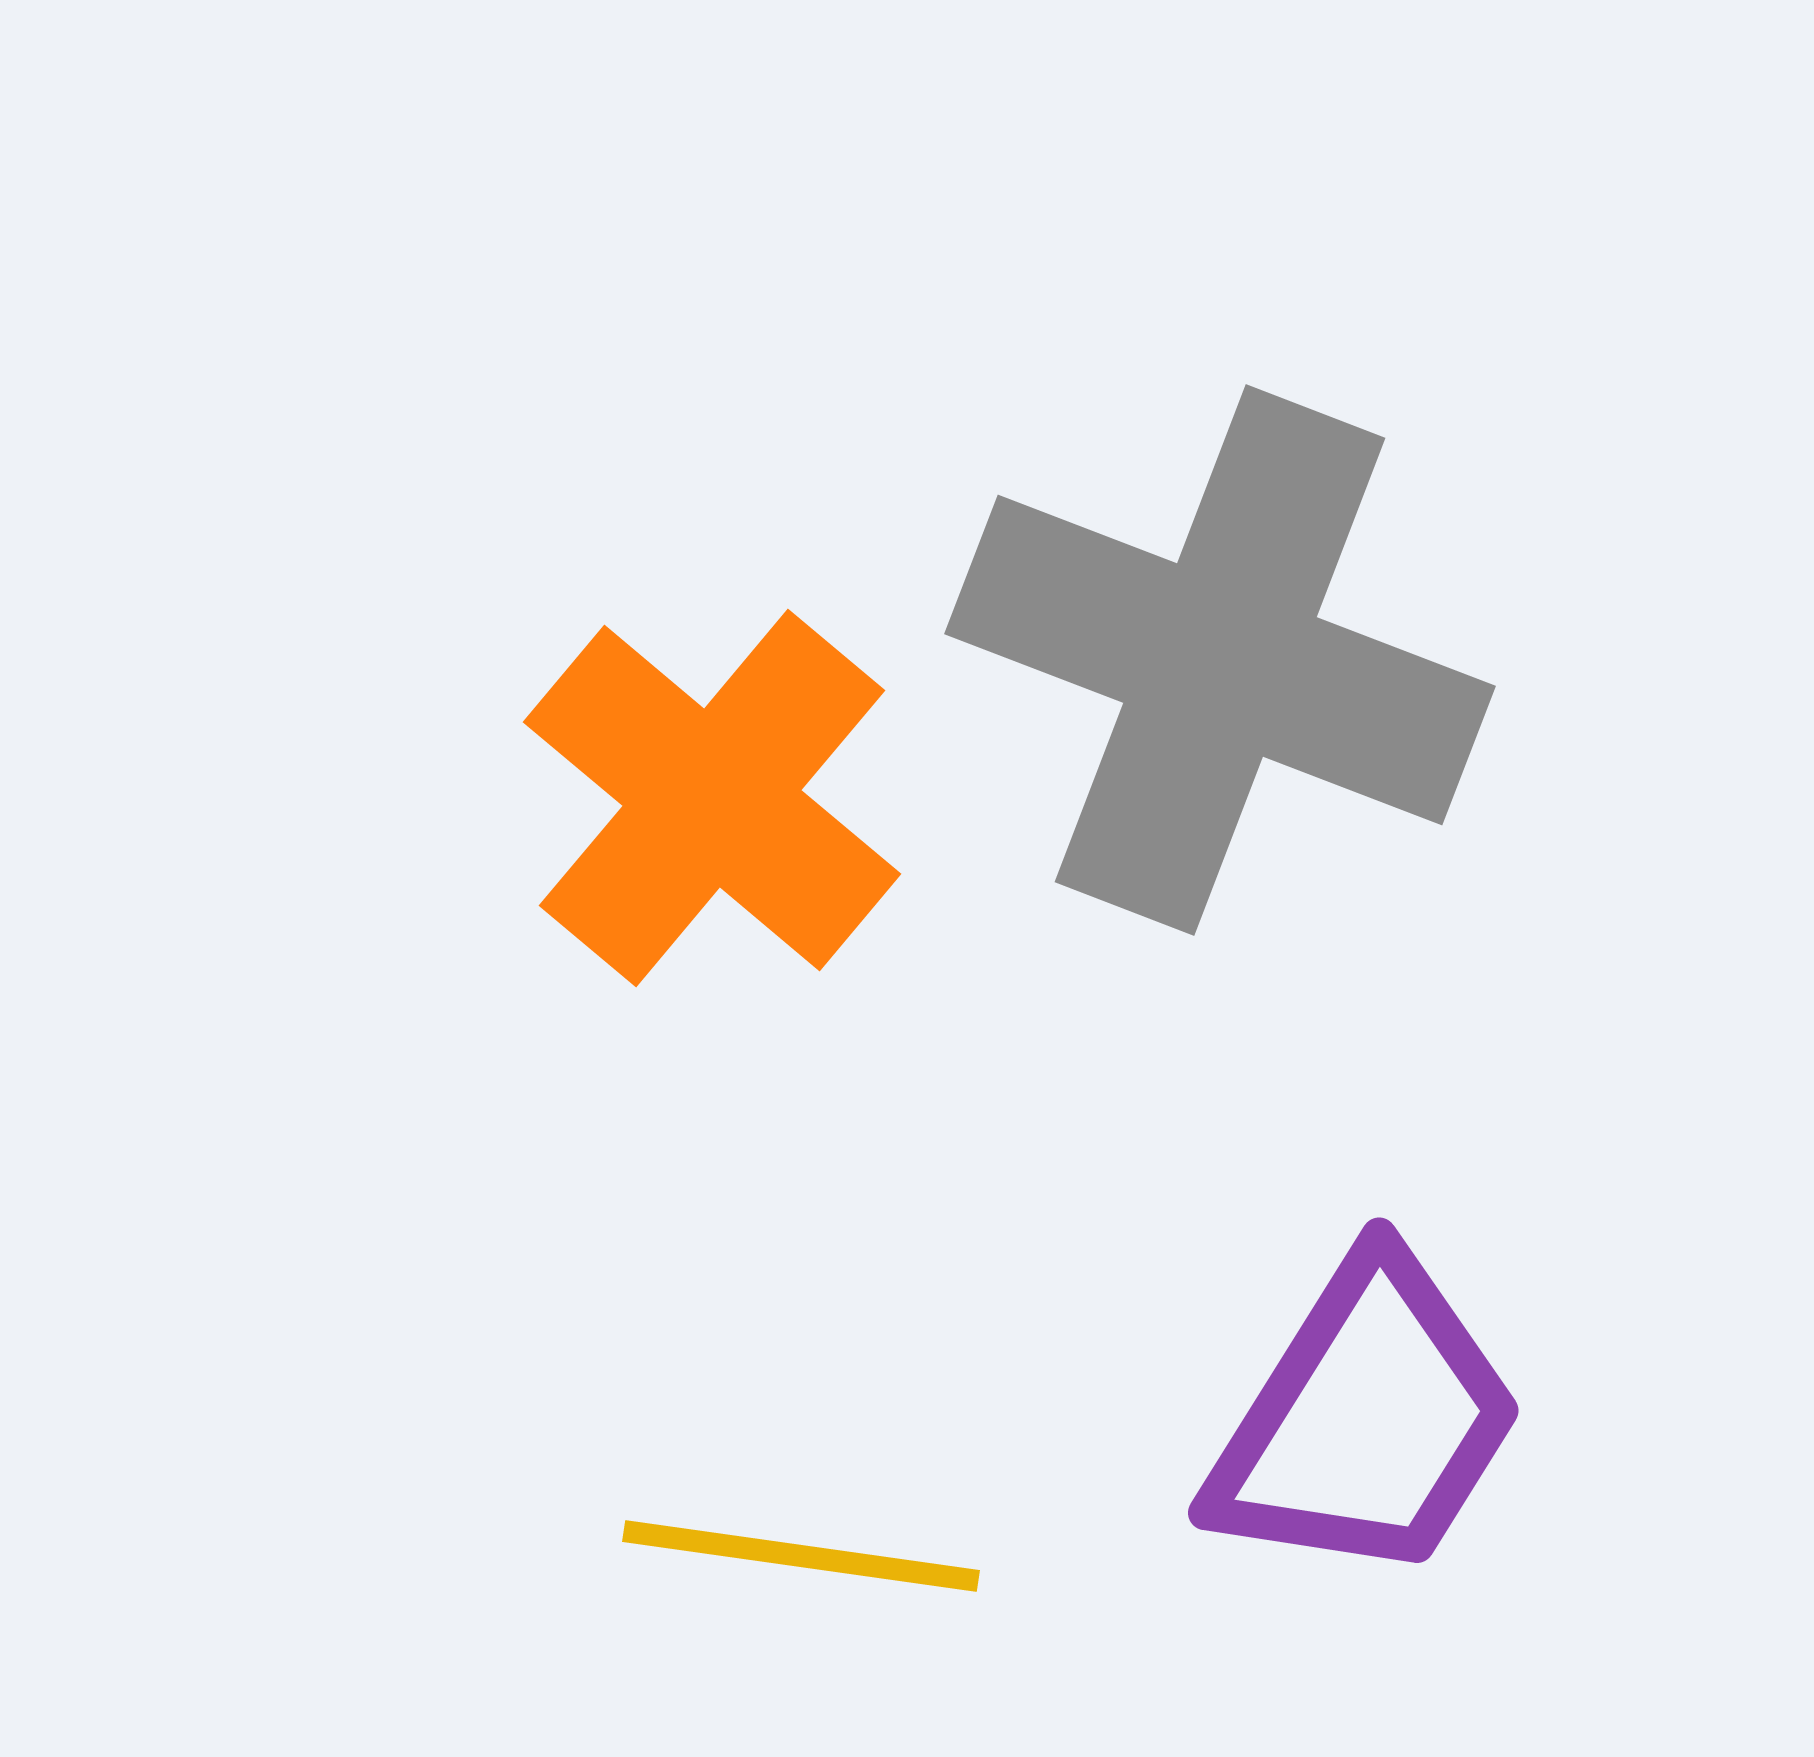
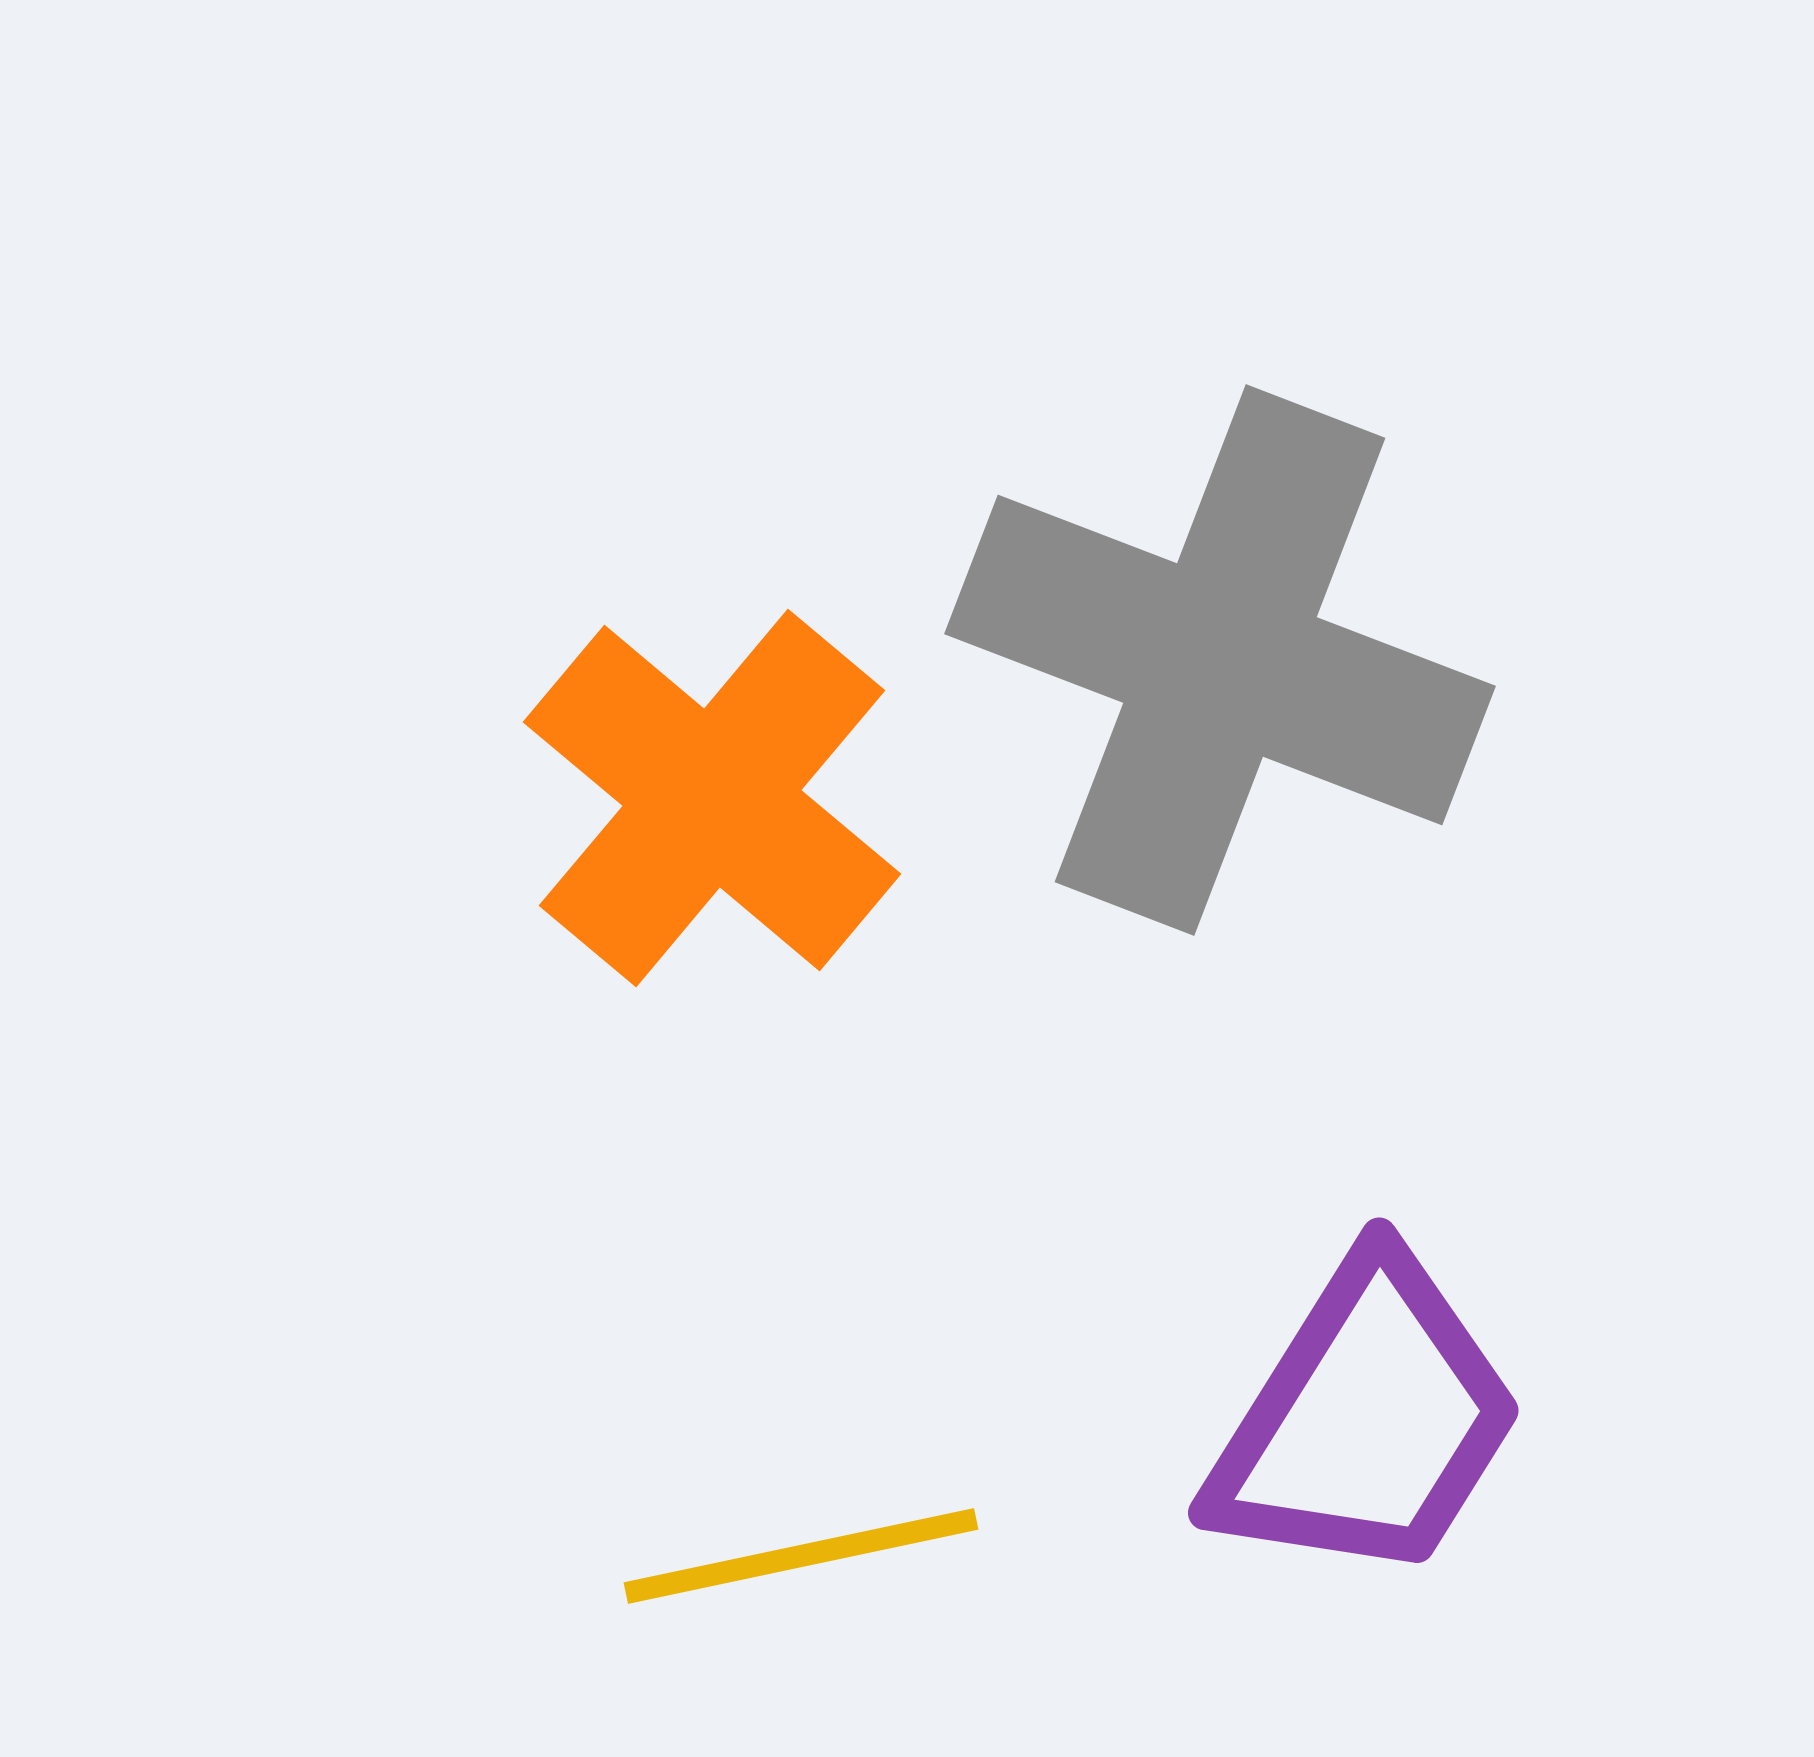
yellow line: rotated 20 degrees counterclockwise
